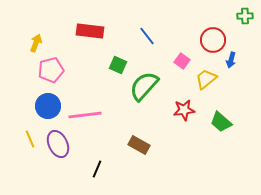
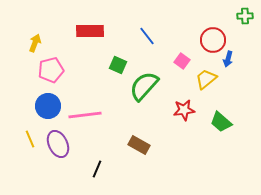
red rectangle: rotated 8 degrees counterclockwise
yellow arrow: moved 1 px left
blue arrow: moved 3 px left, 1 px up
